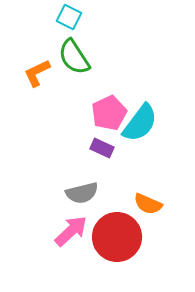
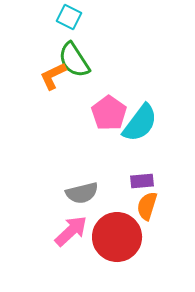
green semicircle: moved 3 px down
orange L-shape: moved 16 px right, 3 px down
pink pentagon: rotated 12 degrees counterclockwise
purple rectangle: moved 40 px right, 33 px down; rotated 30 degrees counterclockwise
orange semicircle: moved 1 px left, 2 px down; rotated 84 degrees clockwise
